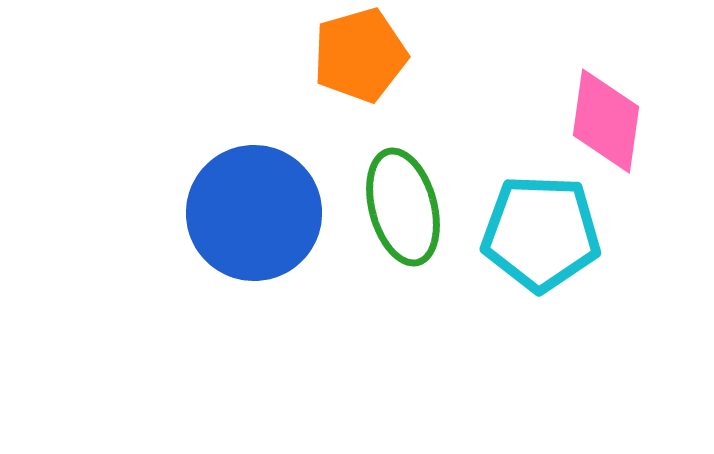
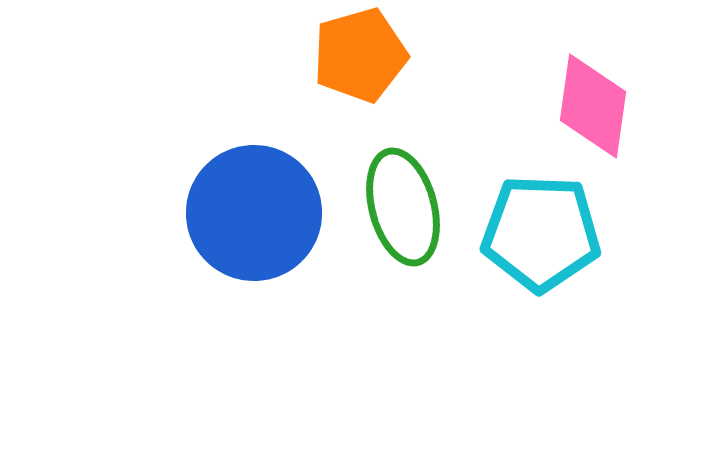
pink diamond: moved 13 px left, 15 px up
